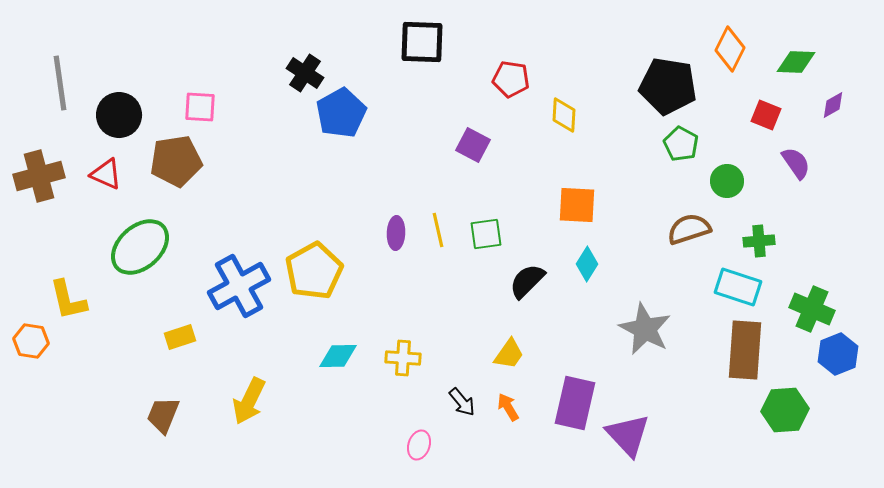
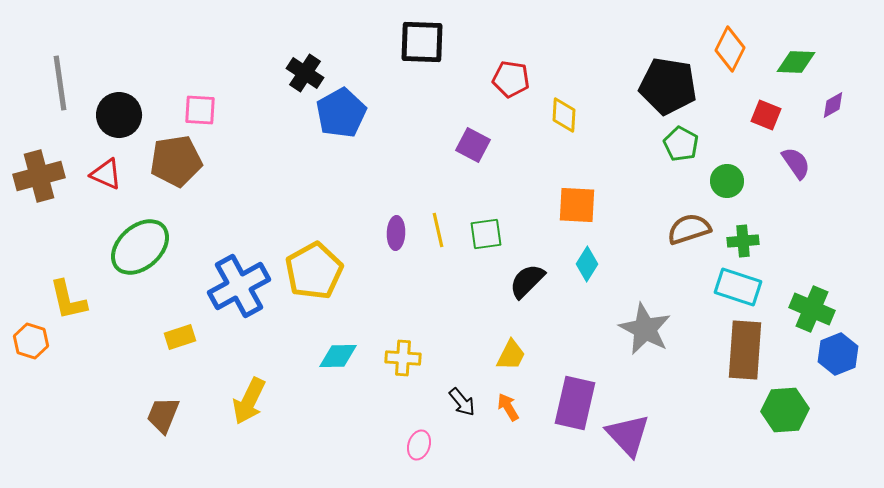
pink square at (200, 107): moved 3 px down
green cross at (759, 241): moved 16 px left
orange hexagon at (31, 341): rotated 8 degrees clockwise
yellow trapezoid at (509, 354): moved 2 px right, 1 px down; rotated 8 degrees counterclockwise
